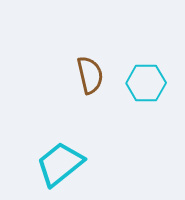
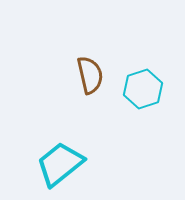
cyan hexagon: moved 3 px left, 6 px down; rotated 18 degrees counterclockwise
